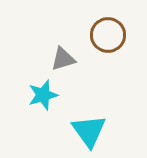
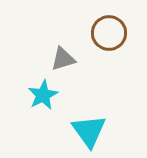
brown circle: moved 1 px right, 2 px up
cyan star: rotated 12 degrees counterclockwise
